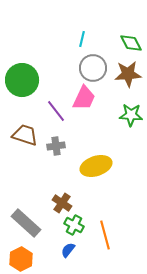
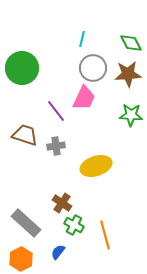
green circle: moved 12 px up
blue semicircle: moved 10 px left, 2 px down
